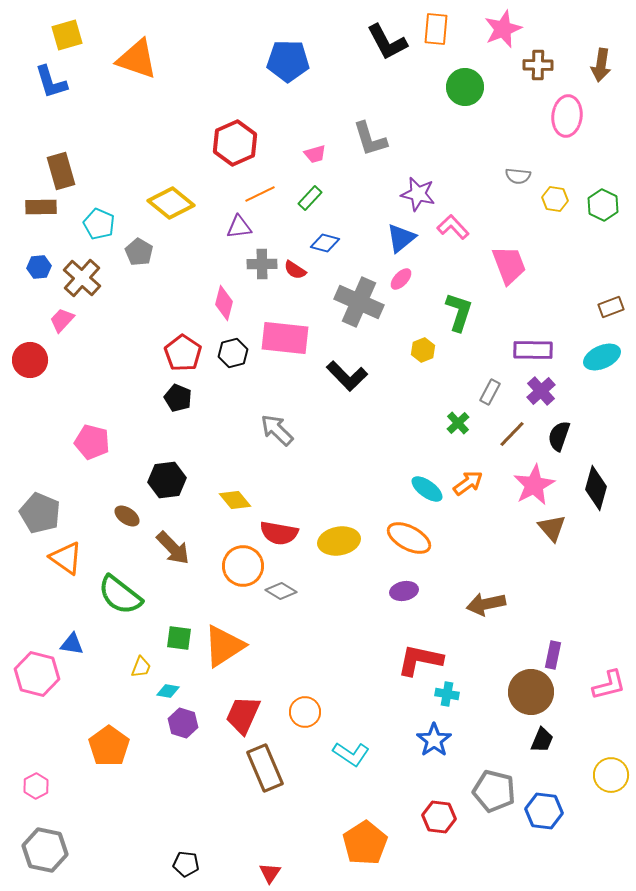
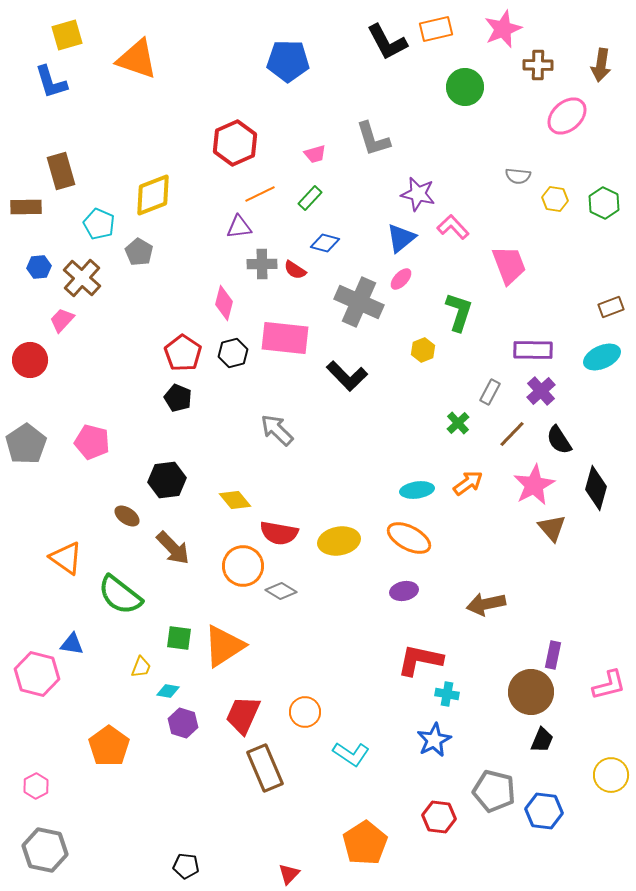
orange rectangle at (436, 29): rotated 72 degrees clockwise
pink ellipse at (567, 116): rotated 42 degrees clockwise
gray L-shape at (370, 139): moved 3 px right
yellow diamond at (171, 203): moved 18 px left, 8 px up; rotated 60 degrees counterclockwise
green hexagon at (603, 205): moved 1 px right, 2 px up
brown rectangle at (41, 207): moved 15 px left
black semicircle at (559, 436): moved 4 px down; rotated 52 degrees counterclockwise
cyan ellipse at (427, 489): moved 10 px left, 1 px down; rotated 44 degrees counterclockwise
gray pentagon at (40, 513): moved 14 px left, 69 px up; rotated 15 degrees clockwise
blue star at (434, 740): rotated 8 degrees clockwise
black pentagon at (186, 864): moved 2 px down
red triangle at (270, 873): moved 19 px right, 1 px down; rotated 10 degrees clockwise
